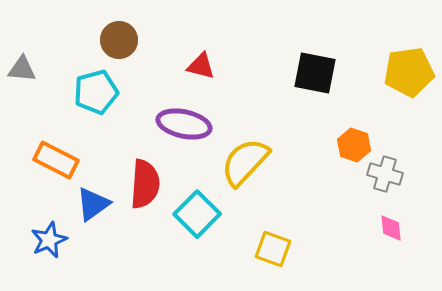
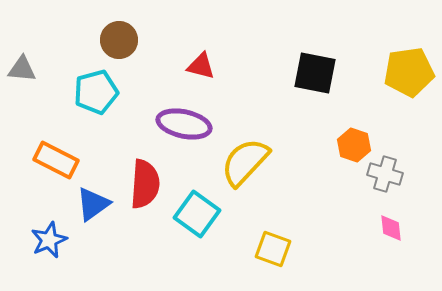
cyan square: rotated 9 degrees counterclockwise
